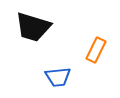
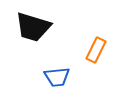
blue trapezoid: moved 1 px left
